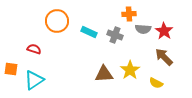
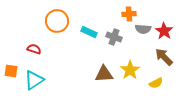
gray cross: moved 1 px left, 2 px down
orange square: moved 2 px down
yellow semicircle: rotated 56 degrees counterclockwise
